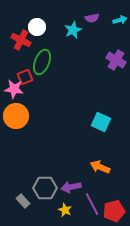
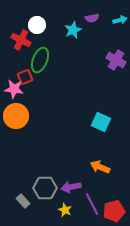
white circle: moved 2 px up
green ellipse: moved 2 px left, 2 px up
